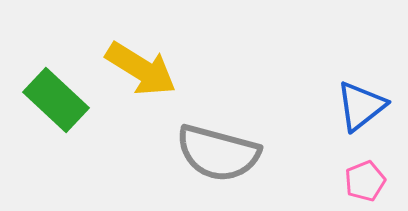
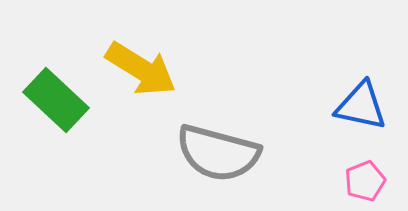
blue triangle: rotated 50 degrees clockwise
